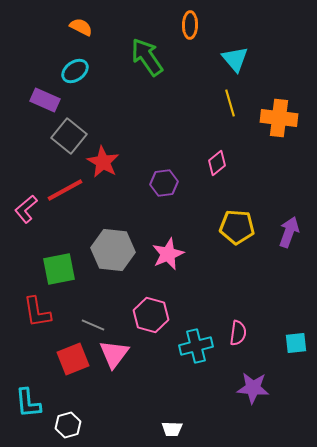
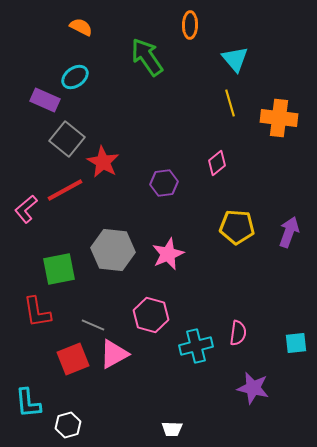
cyan ellipse: moved 6 px down
gray square: moved 2 px left, 3 px down
pink triangle: rotated 24 degrees clockwise
purple star: rotated 8 degrees clockwise
